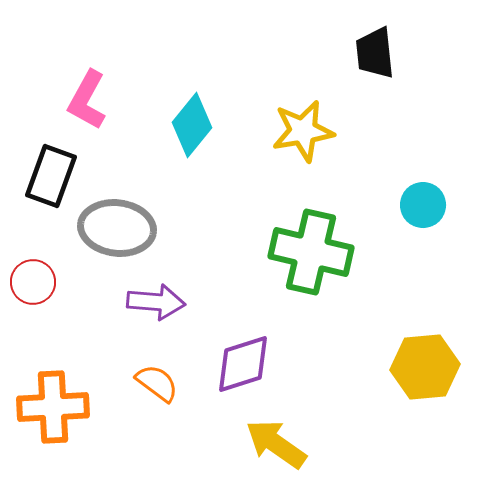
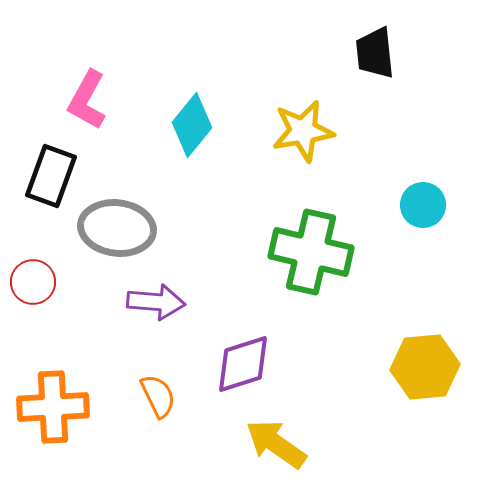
orange semicircle: moved 1 px right, 13 px down; rotated 27 degrees clockwise
